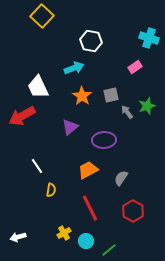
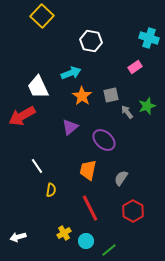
cyan arrow: moved 3 px left, 5 px down
purple ellipse: rotated 45 degrees clockwise
orange trapezoid: rotated 50 degrees counterclockwise
